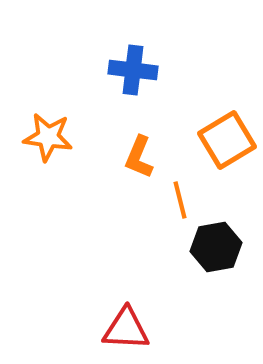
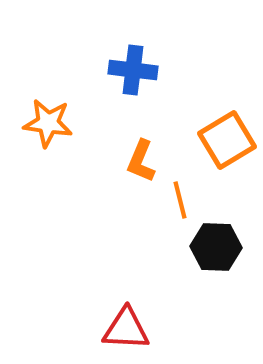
orange star: moved 14 px up
orange L-shape: moved 2 px right, 4 px down
black hexagon: rotated 12 degrees clockwise
